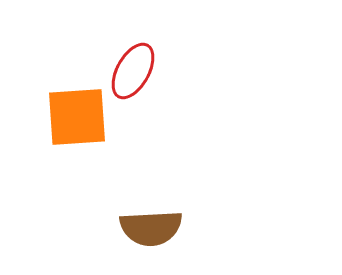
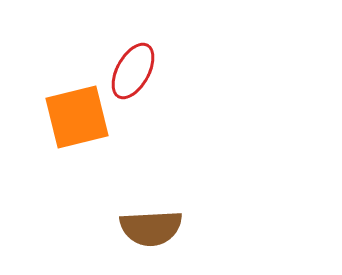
orange square: rotated 10 degrees counterclockwise
